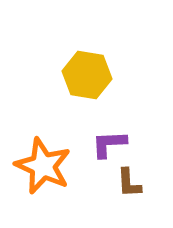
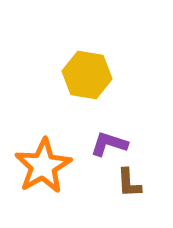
purple L-shape: rotated 21 degrees clockwise
orange star: rotated 18 degrees clockwise
